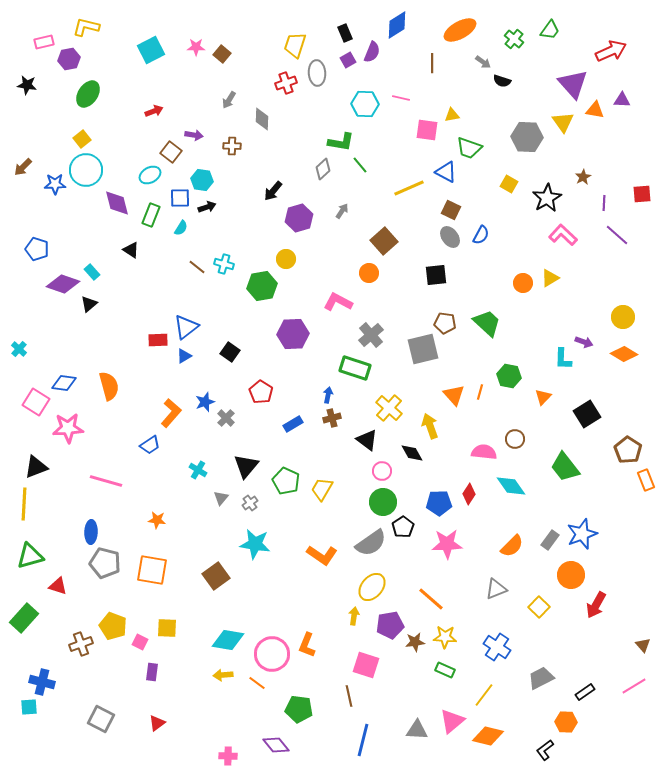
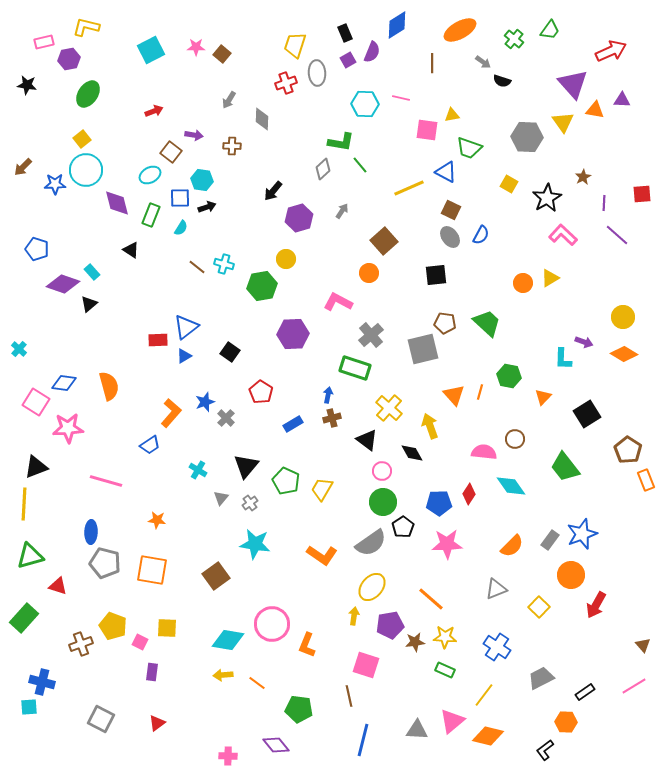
pink circle at (272, 654): moved 30 px up
